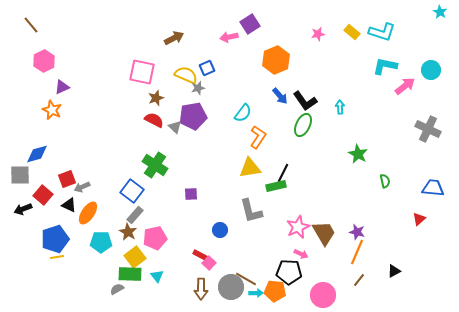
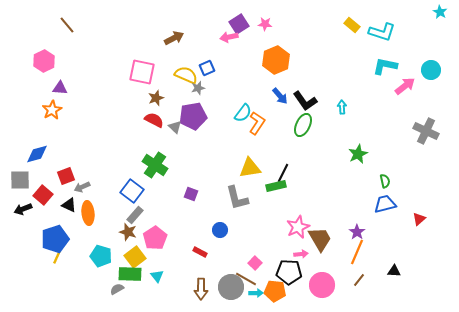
purple square at (250, 24): moved 11 px left
brown line at (31, 25): moved 36 px right
yellow rectangle at (352, 32): moved 7 px up
pink star at (318, 34): moved 53 px left, 10 px up; rotated 16 degrees clockwise
purple triangle at (62, 87): moved 2 px left, 1 px down; rotated 28 degrees clockwise
cyan arrow at (340, 107): moved 2 px right
orange star at (52, 110): rotated 18 degrees clockwise
gray cross at (428, 129): moved 2 px left, 2 px down
orange L-shape at (258, 137): moved 1 px left, 14 px up
green star at (358, 154): rotated 18 degrees clockwise
gray square at (20, 175): moved 5 px down
red square at (67, 179): moved 1 px left, 3 px up
blue trapezoid at (433, 188): moved 48 px left, 16 px down; rotated 20 degrees counterclockwise
purple square at (191, 194): rotated 24 degrees clockwise
gray L-shape at (251, 211): moved 14 px left, 13 px up
orange ellipse at (88, 213): rotated 40 degrees counterclockwise
brown star at (128, 232): rotated 12 degrees counterclockwise
purple star at (357, 232): rotated 21 degrees clockwise
brown trapezoid at (324, 233): moved 4 px left, 6 px down
pink pentagon at (155, 238): rotated 20 degrees counterclockwise
cyan pentagon at (101, 242): moved 14 px down; rotated 15 degrees clockwise
pink arrow at (301, 254): rotated 32 degrees counterclockwise
red rectangle at (200, 255): moved 3 px up
yellow line at (57, 257): rotated 56 degrees counterclockwise
pink square at (209, 263): moved 46 px right
black triangle at (394, 271): rotated 32 degrees clockwise
pink circle at (323, 295): moved 1 px left, 10 px up
